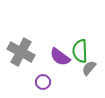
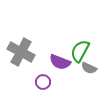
green semicircle: rotated 30 degrees clockwise
purple semicircle: moved 5 px down; rotated 15 degrees counterclockwise
gray semicircle: rotated 105 degrees counterclockwise
